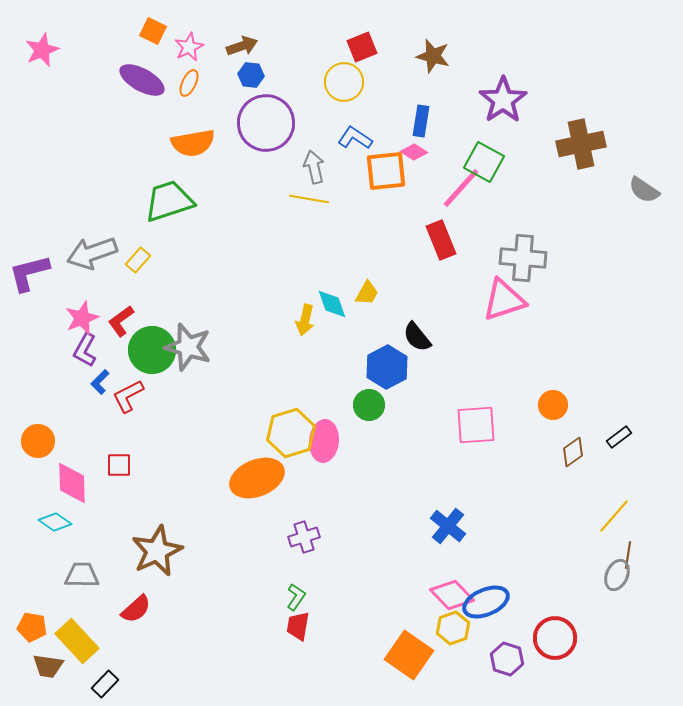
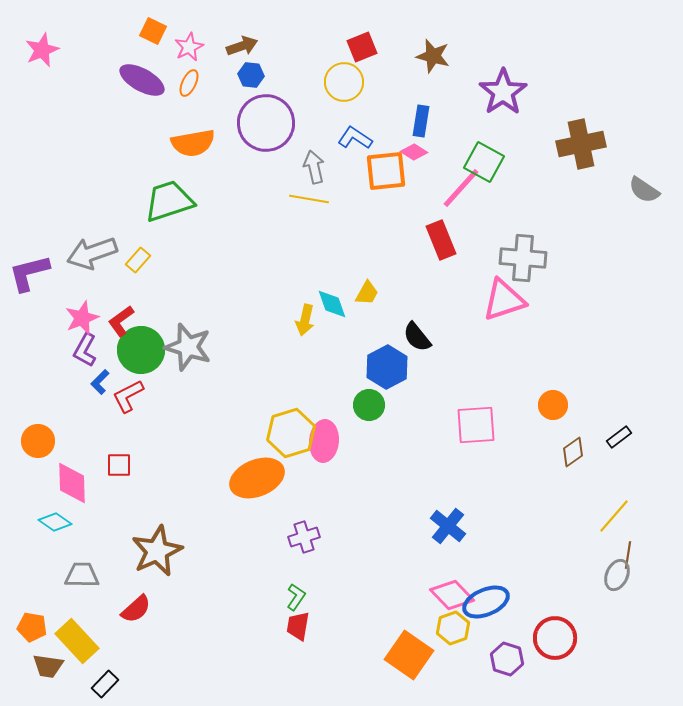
purple star at (503, 100): moved 8 px up
green circle at (152, 350): moved 11 px left
